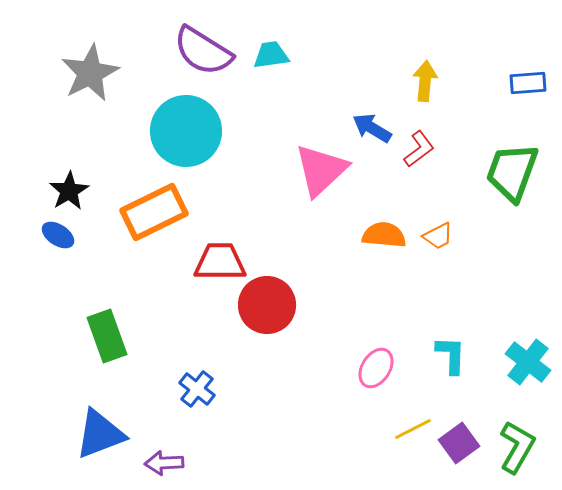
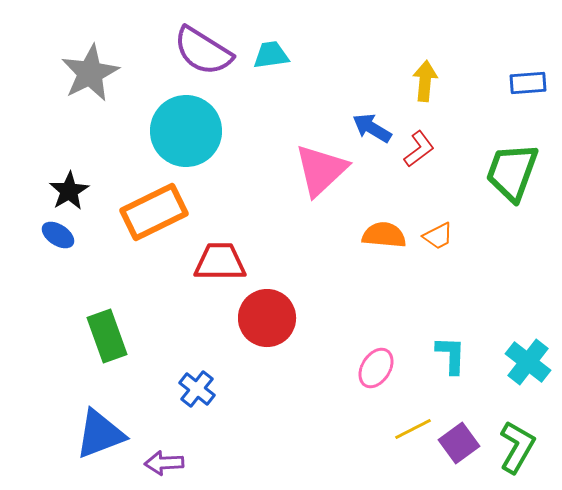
red circle: moved 13 px down
